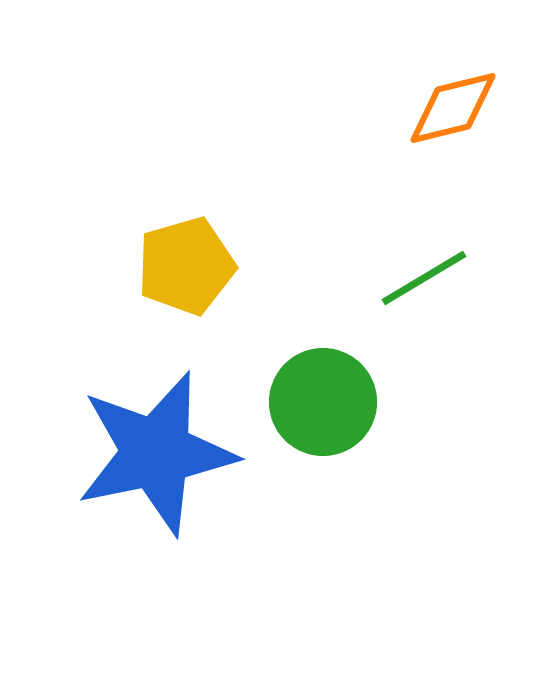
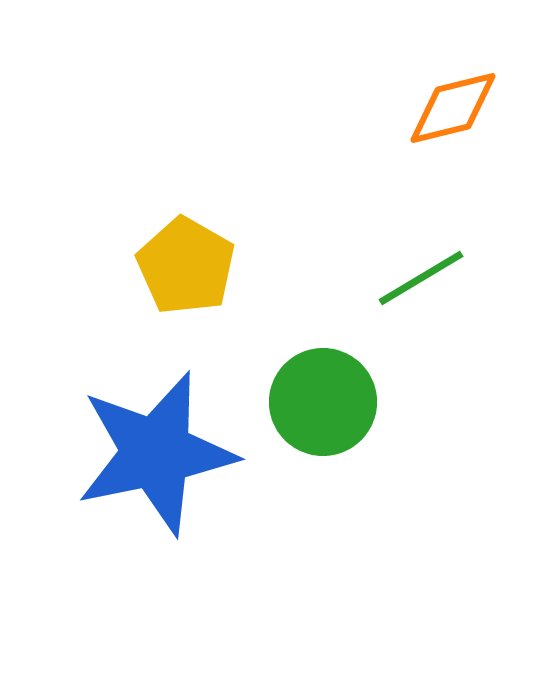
yellow pentagon: rotated 26 degrees counterclockwise
green line: moved 3 px left
